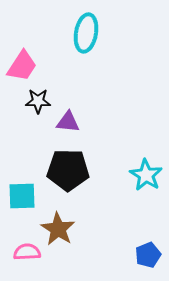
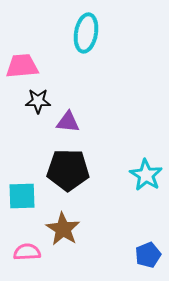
pink trapezoid: rotated 128 degrees counterclockwise
brown star: moved 5 px right
